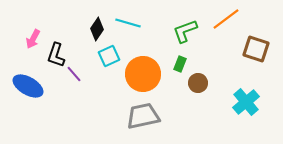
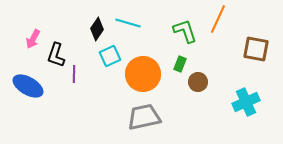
orange line: moved 8 px left; rotated 28 degrees counterclockwise
green L-shape: rotated 92 degrees clockwise
brown square: rotated 8 degrees counterclockwise
cyan square: moved 1 px right
purple line: rotated 42 degrees clockwise
brown circle: moved 1 px up
cyan cross: rotated 16 degrees clockwise
gray trapezoid: moved 1 px right, 1 px down
